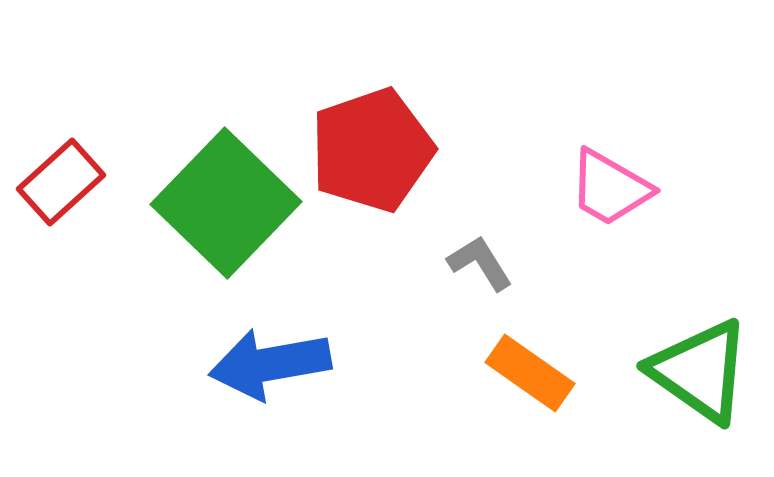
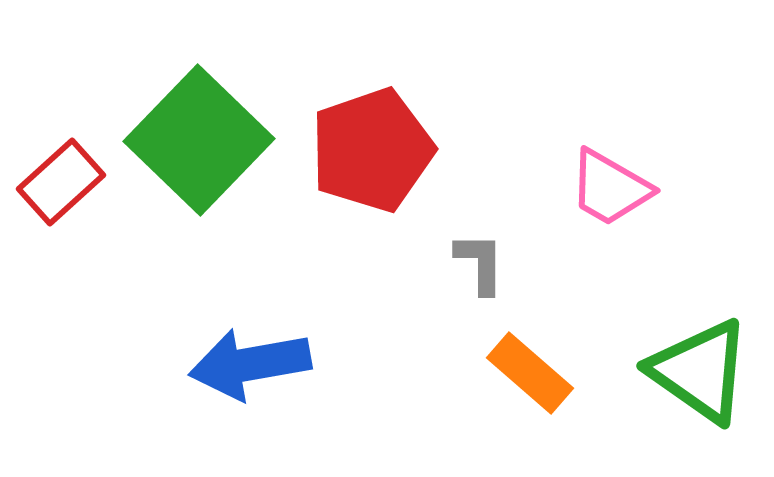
green square: moved 27 px left, 63 px up
gray L-shape: rotated 32 degrees clockwise
blue arrow: moved 20 px left
orange rectangle: rotated 6 degrees clockwise
